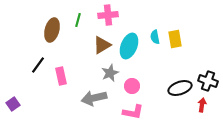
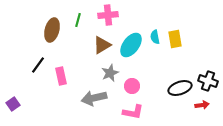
cyan ellipse: moved 2 px right, 1 px up; rotated 15 degrees clockwise
red arrow: rotated 72 degrees clockwise
